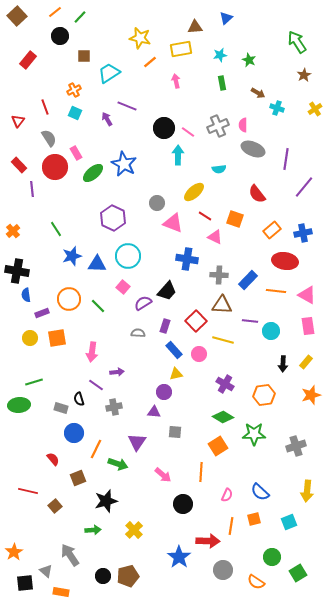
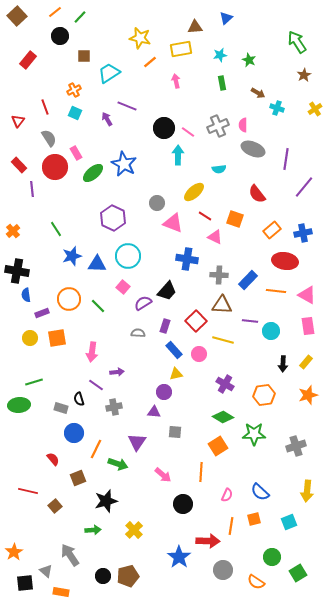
orange star at (311, 395): moved 3 px left
